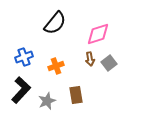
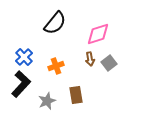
blue cross: rotated 24 degrees counterclockwise
black L-shape: moved 6 px up
